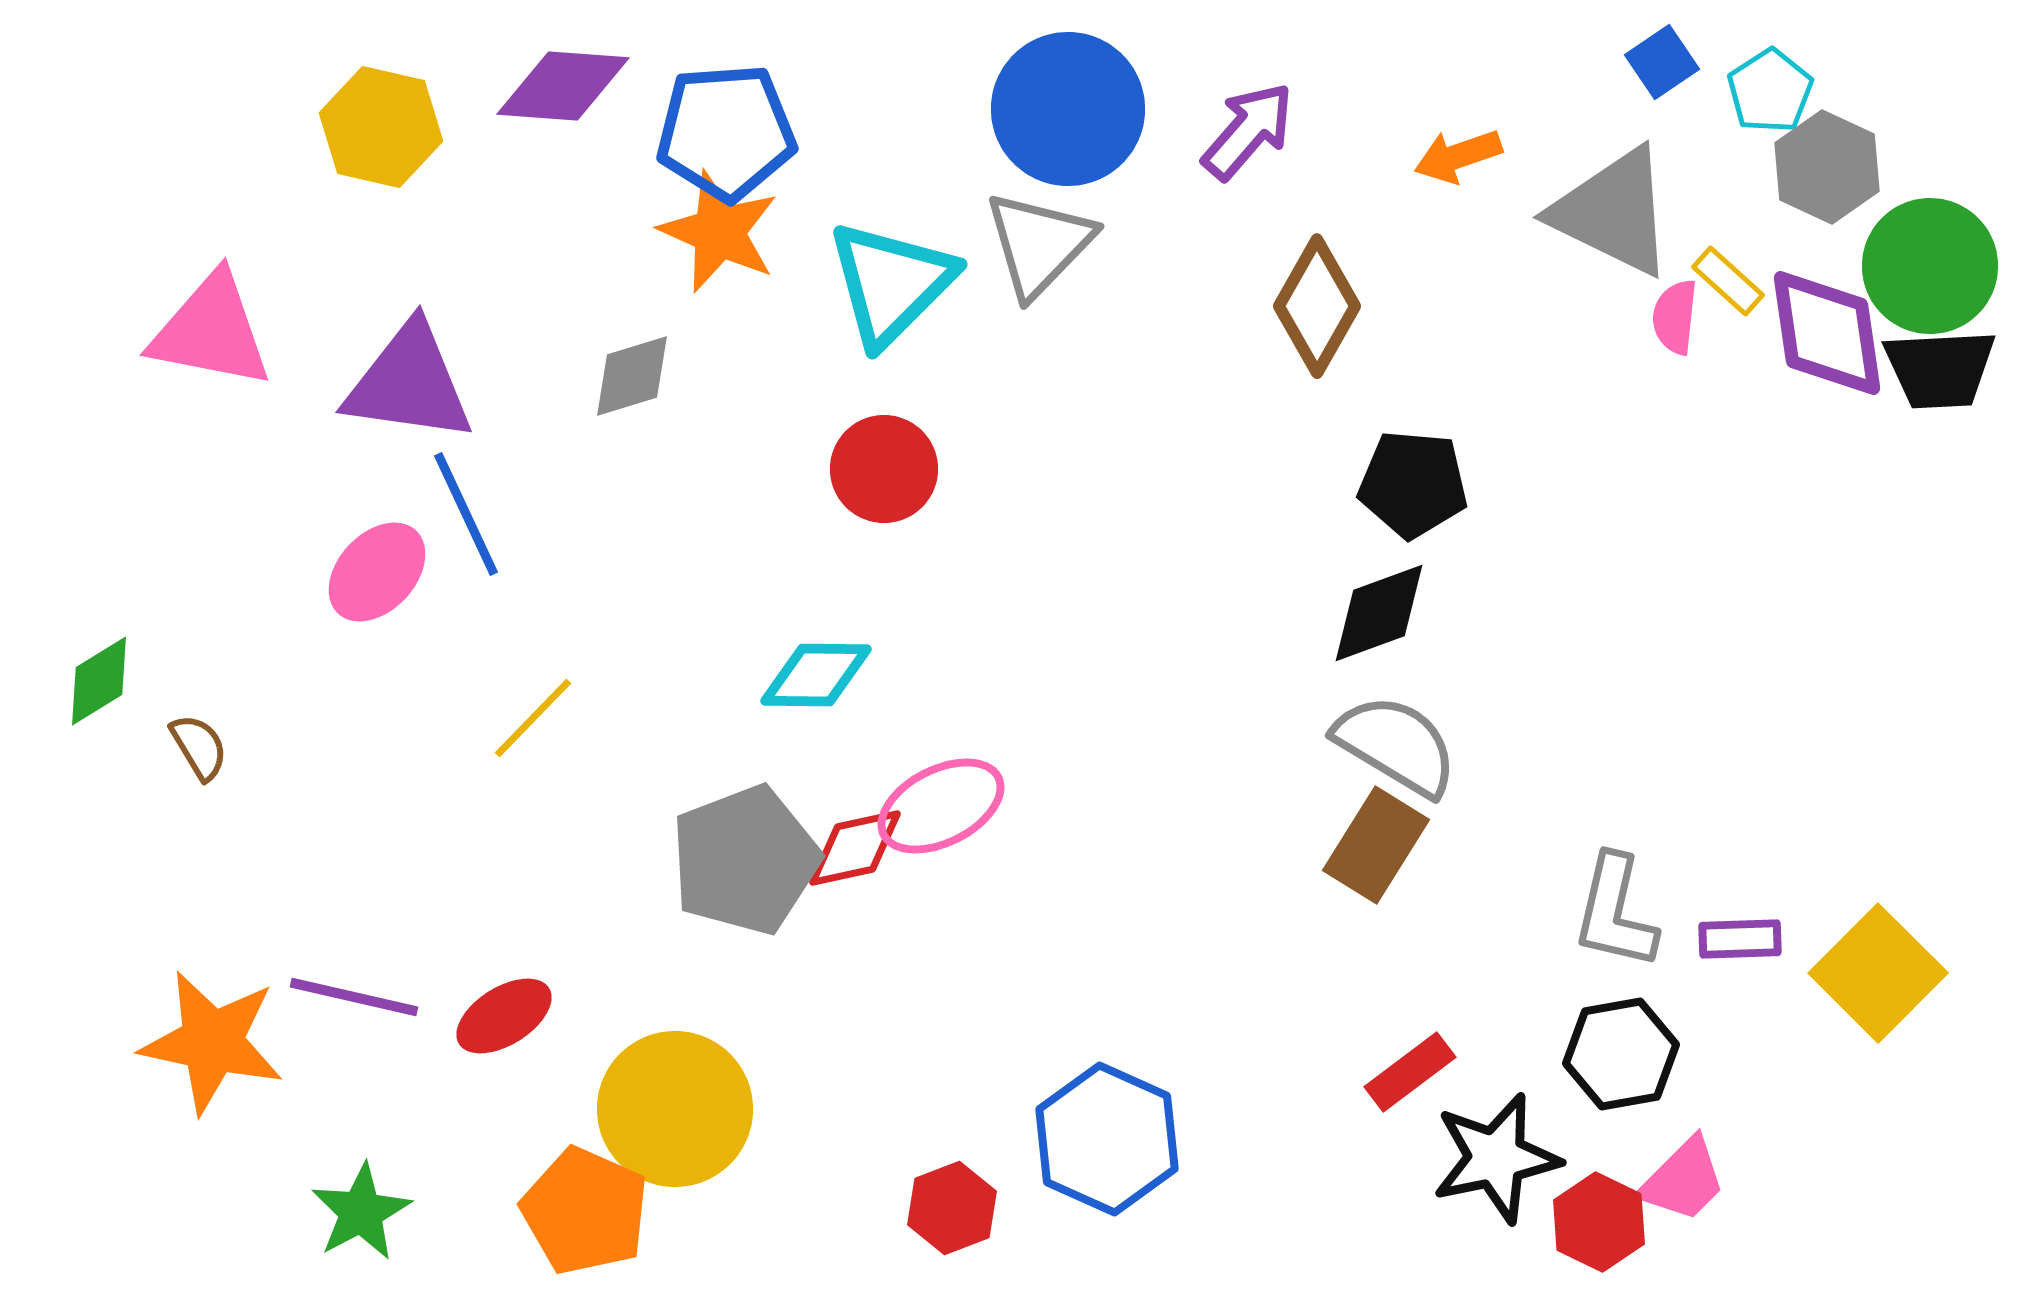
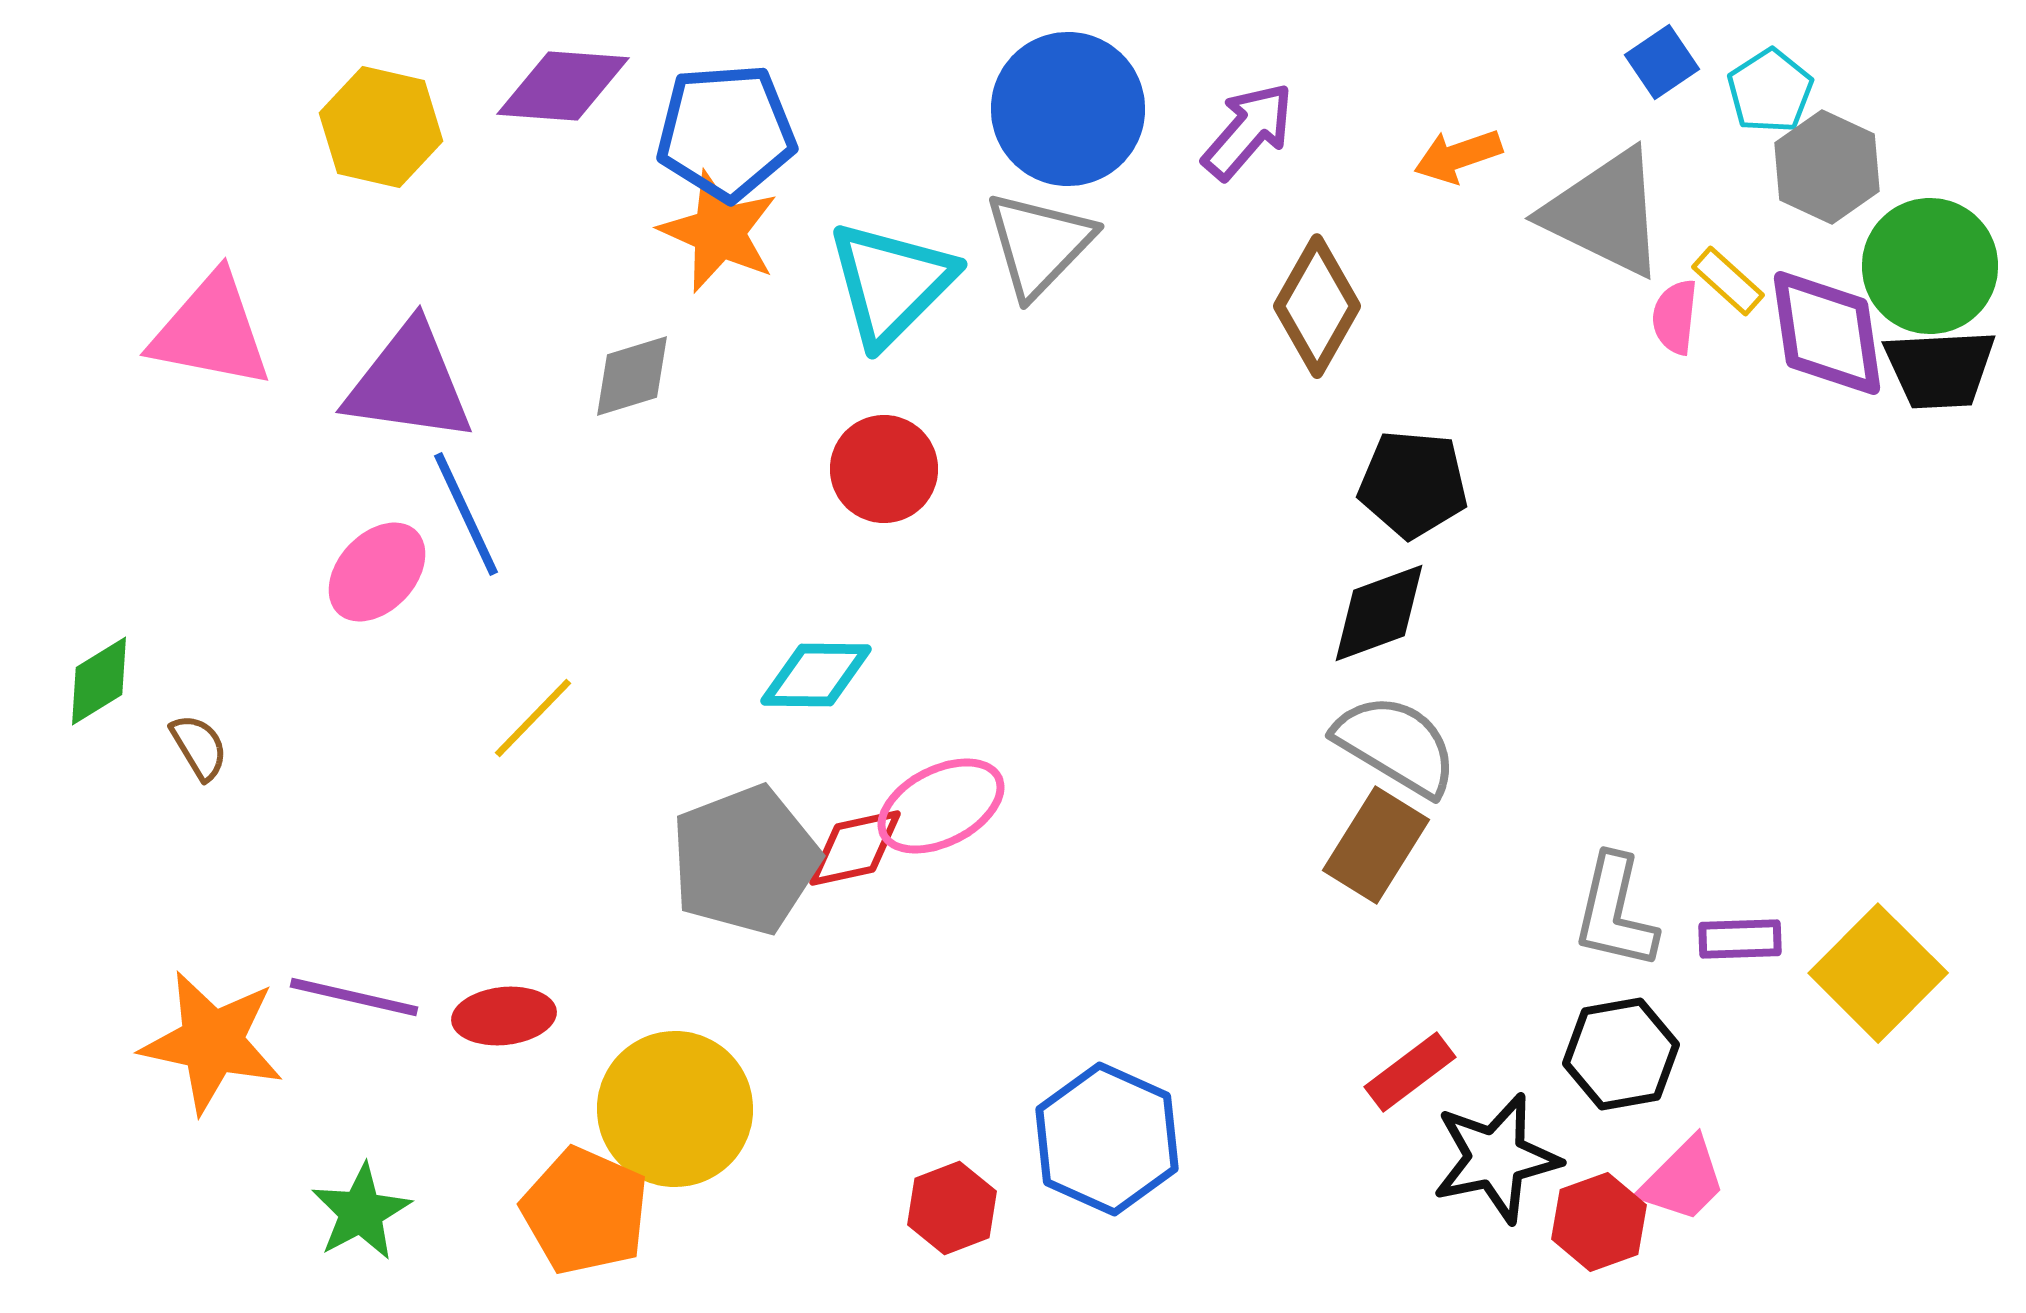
gray triangle at (1613, 212): moved 8 px left, 1 px down
red ellipse at (504, 1016): rotated 26 degrees clockwise
red hexagon at (1599, 1222): rotated 14 degrees clockwise
